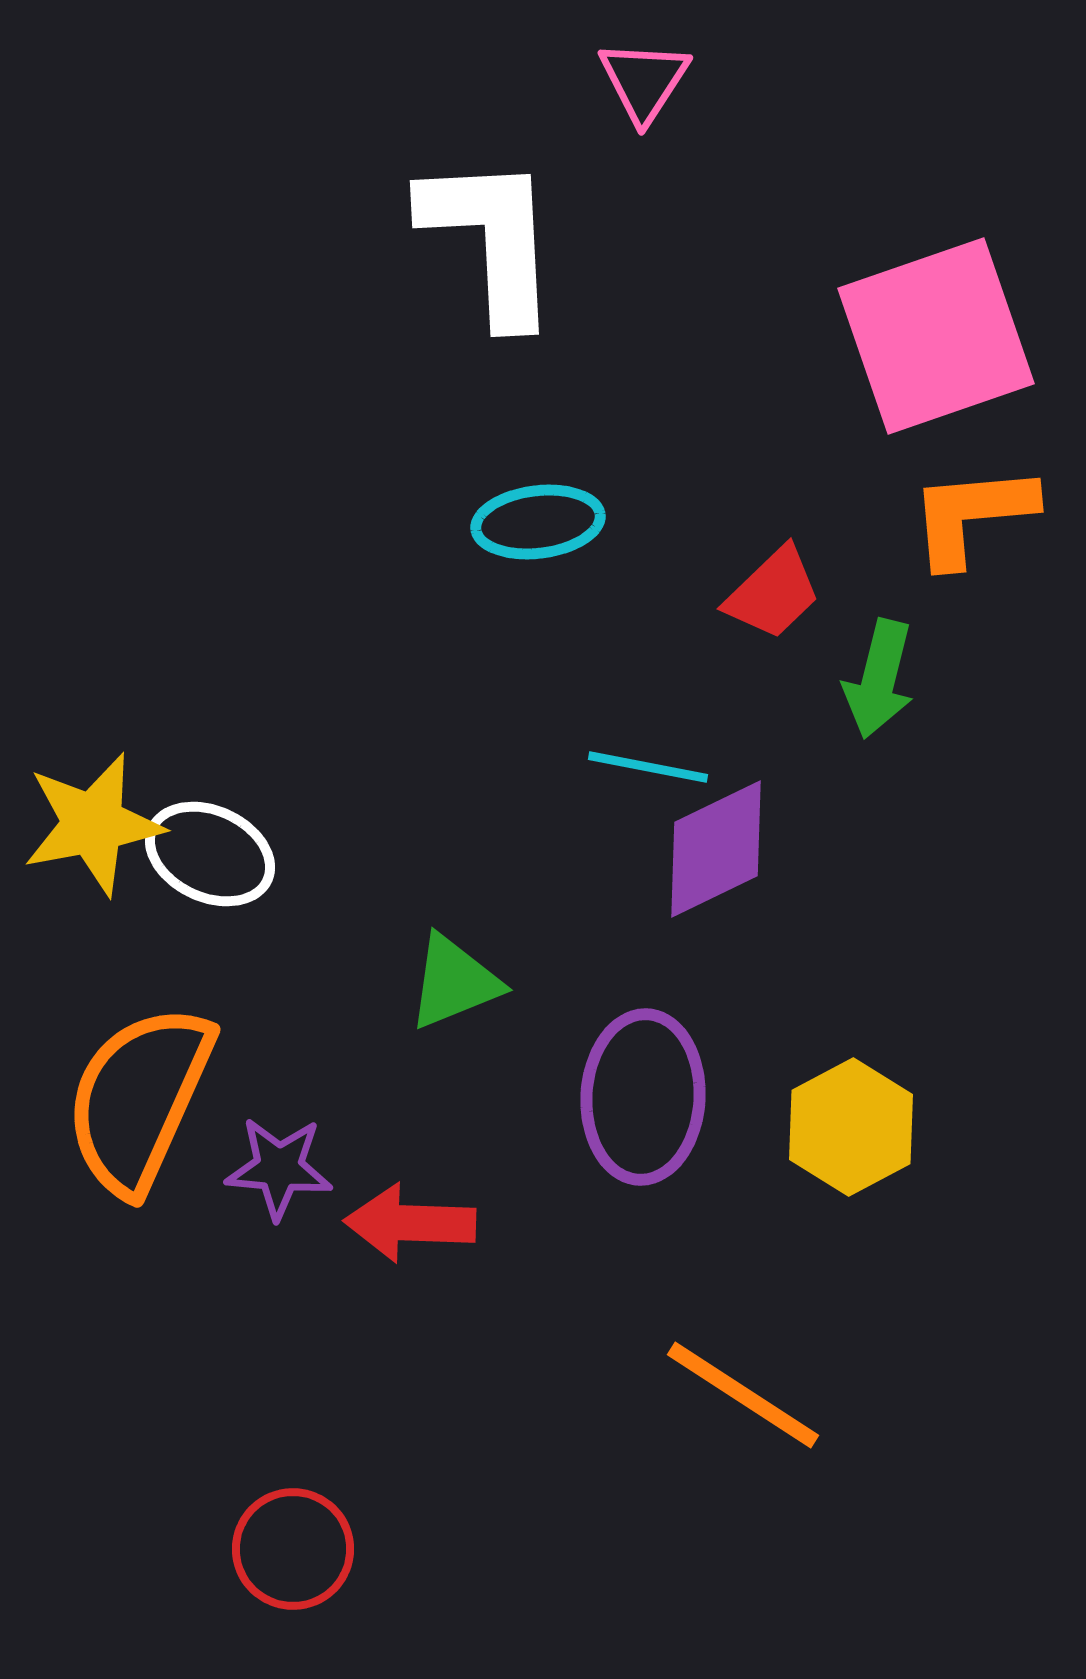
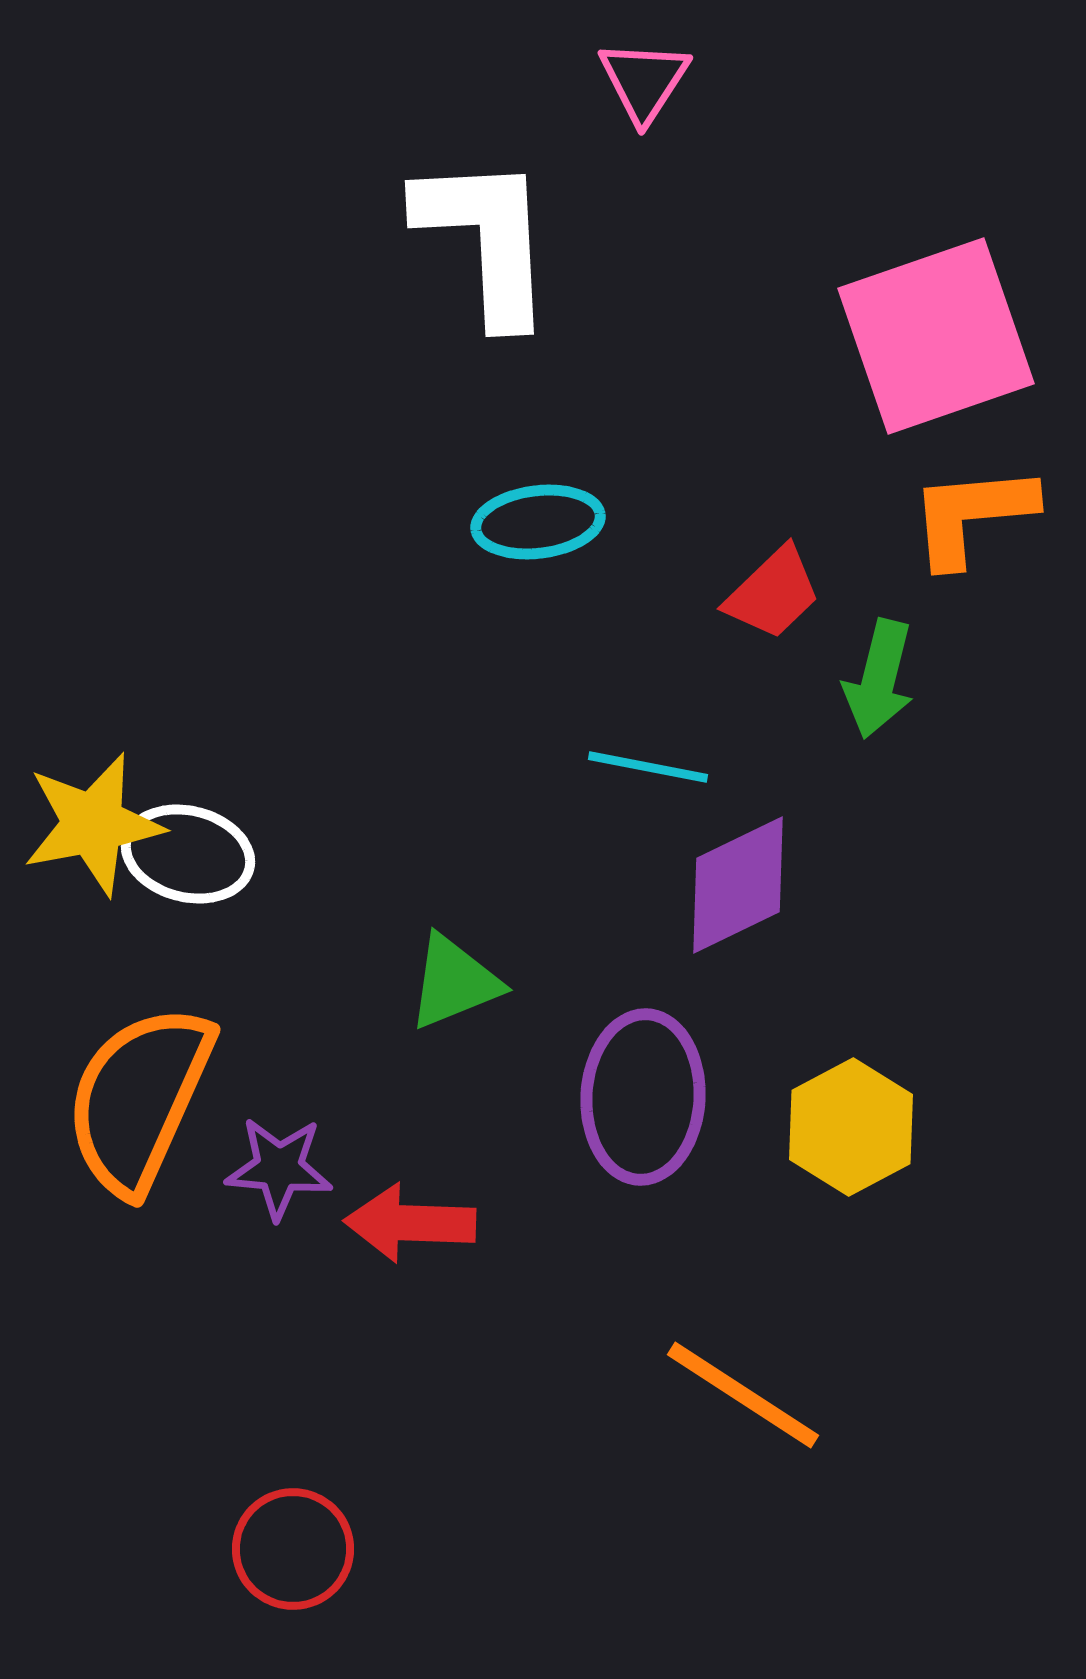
white L-shape: moved 5 px left
purple diamond: moved 22 px right, 36 px down
white ellipse: moved 22 px left; rotated 11 degrees counterclockwise
